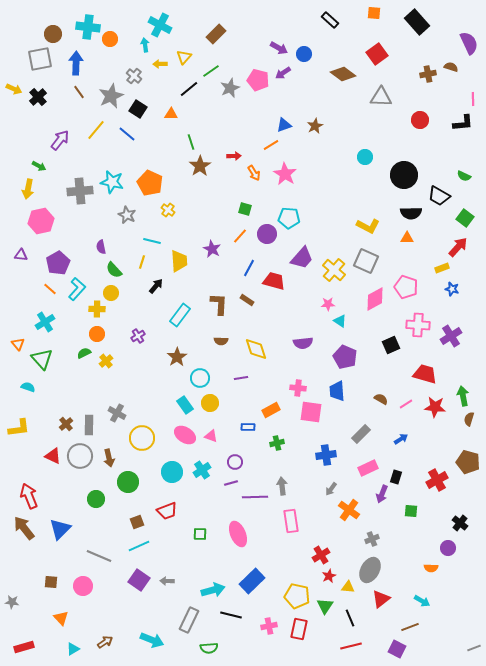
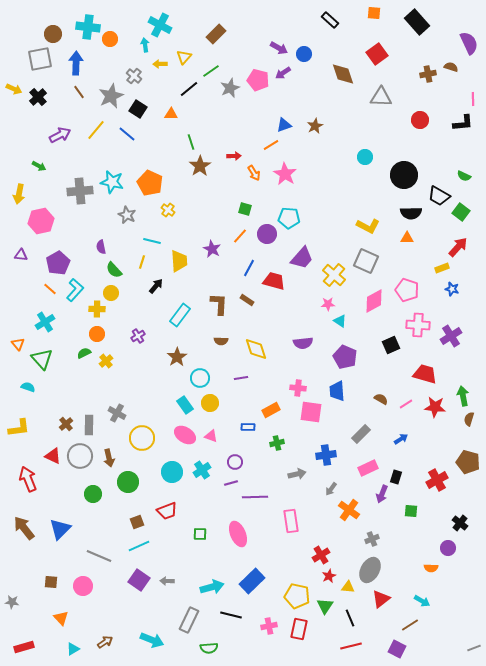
brown diamond at (343, 74): rotated 35 degrees clockwise
purple arrow at (60, 140): moved 5 px up; rotated 25 degrees clockwise
yellow arrow at (28, 189): moved 9 px left, 5 px down
green square at (465, 218): moved 4 px left, 6 px up
yellow cross at (334, 270): moved 5 px down
pink pentagon at (406, 287): moved 1 px right, 3 px down
cyan L-shape at (77, 289): moved 2 px left, 1 px down
pink diamond at (375, 299): moved 1 px left, 2 px down
gray arrow at (282, 486): moved 15 px right, 12 px up; rotated 84 degrees clockwise
red arrow at (29, 496): moved 1 px left, 17 px up
green circle at (96, 499): moved 3 px left, 5 px up
cyan arrow at (213, 590): moved 1 px left, 3 px up
brown line at (410, 627): moved 2 px up; rotated 12 degrees counterclockwise
